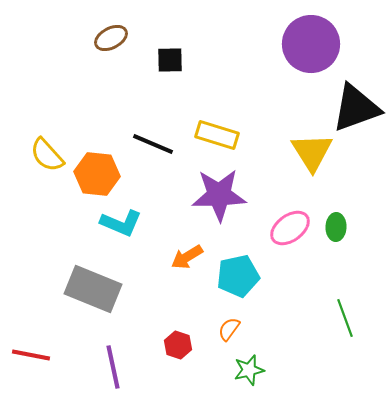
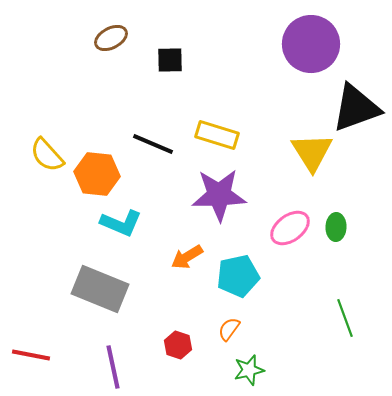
gray rectangle: moved 7 px right
